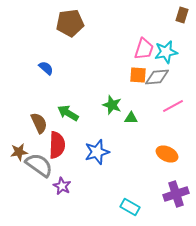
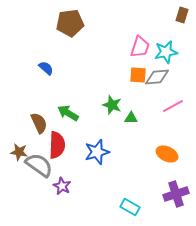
pink trapezoid: moved 4 px left, 2 px up
brown star: rotated 18 degrees clockwise
